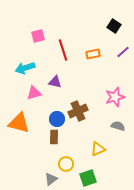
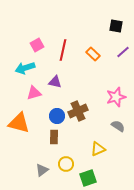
black square: moved 2 px right; rotated 24 degrees counterclockwise
pink square: moved 1 px left, 9 px down; rotated 16 degrees counterclockwise
red line: rotated 30 degrees clockwise
orange rectangle: rotated 56 degrees clockwise
pink star: moved 1 px right
blue circle: moved 3 px up
gray semicircle: rotated 16 degrees clockwise
gray triangle: moved 9 px left, 9 px up
